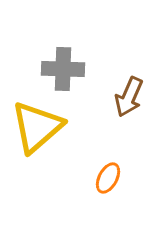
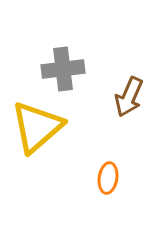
gray cross: rotated 9 degrees counterclockwise
orange ellipse: rotated 20 degrees counterclockwise
